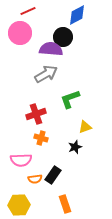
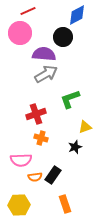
purple semicircle: moved 7 px left, 5 px down
orange semicircle: moved 2 px up
